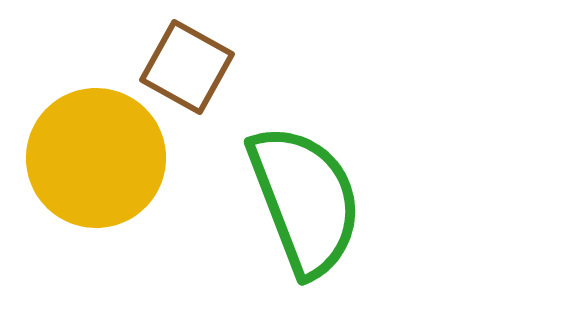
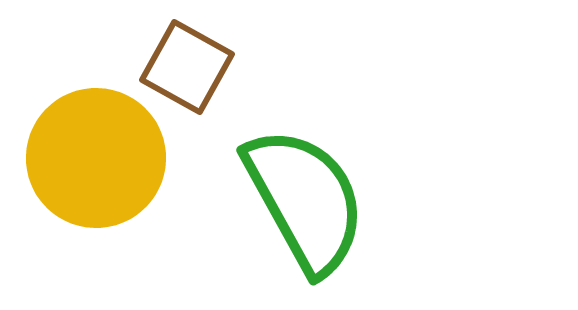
green semicircle: rotated 8 degrees counterclockwise
